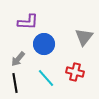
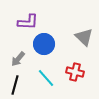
gray triangle: rotated 24 degrees counterclockwise
black line: moved 2 px down; rotated 24 degrees clockwise
